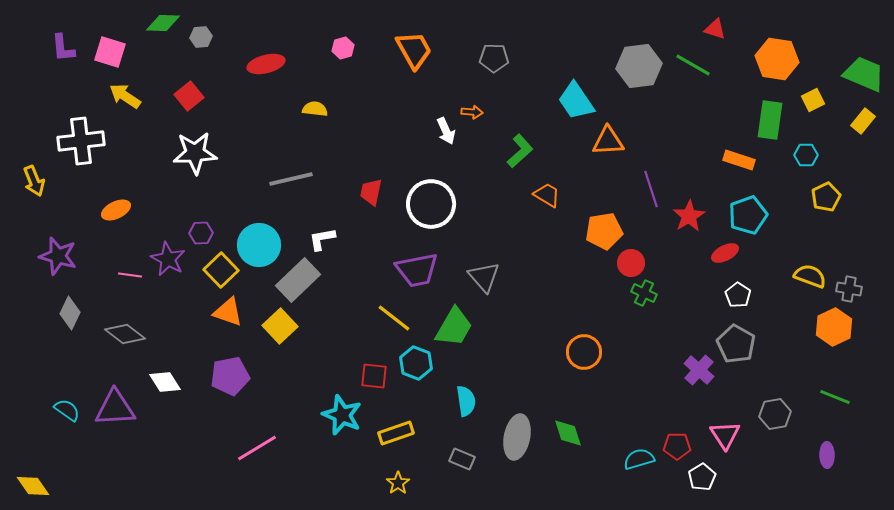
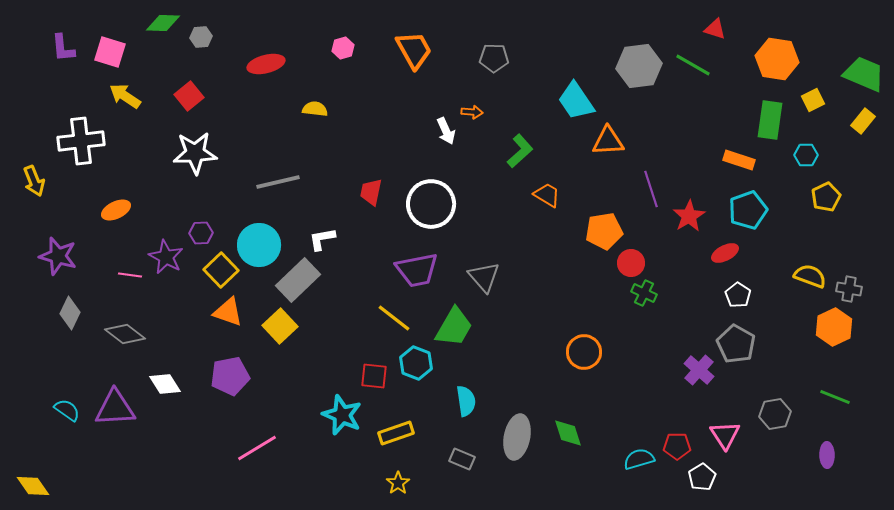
gray line at (291, 179): moved 13 px left, 3 px down
cyan pentagon at (748, 215): moved 5 px up
purple star at (168, 259): moved 2 px left, 2 px up
white diamond at (165, 382): moved 2 px down
